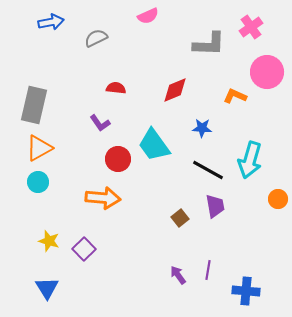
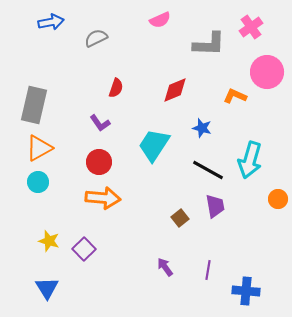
pink semicircle: moved 12 px right, 4 px down
red semicircle: rotated 102 degrees clockwise
blue star: rotated 12 degrees clockwise
cyan trapezoid: rotated 69 degrees clockwise
red circle: moved 19 px left, 3 px down
purple arrow: moved 13 px left, 8 px up
